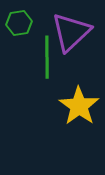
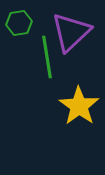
green line: rotated 9 degrees counterclockwise
